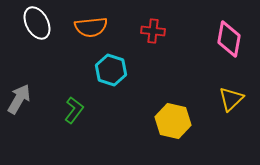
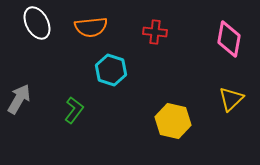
red cross: moved 2 px right, 1 px down
